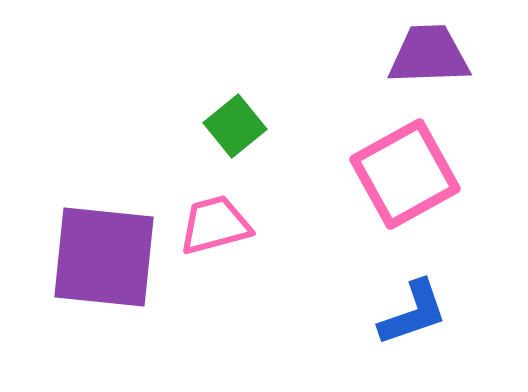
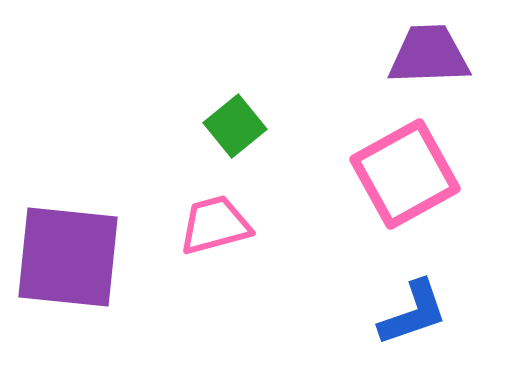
purple square: moved 36 px left
